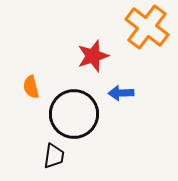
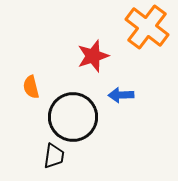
blue arrow: moved 2 px down
black circle: moved 1 px left, 3 px down
